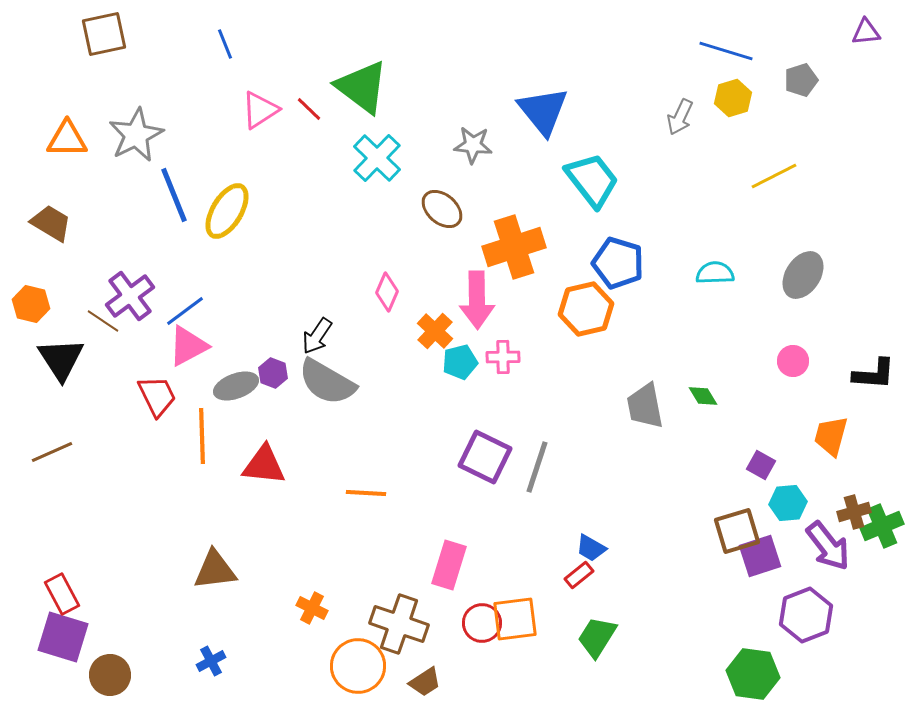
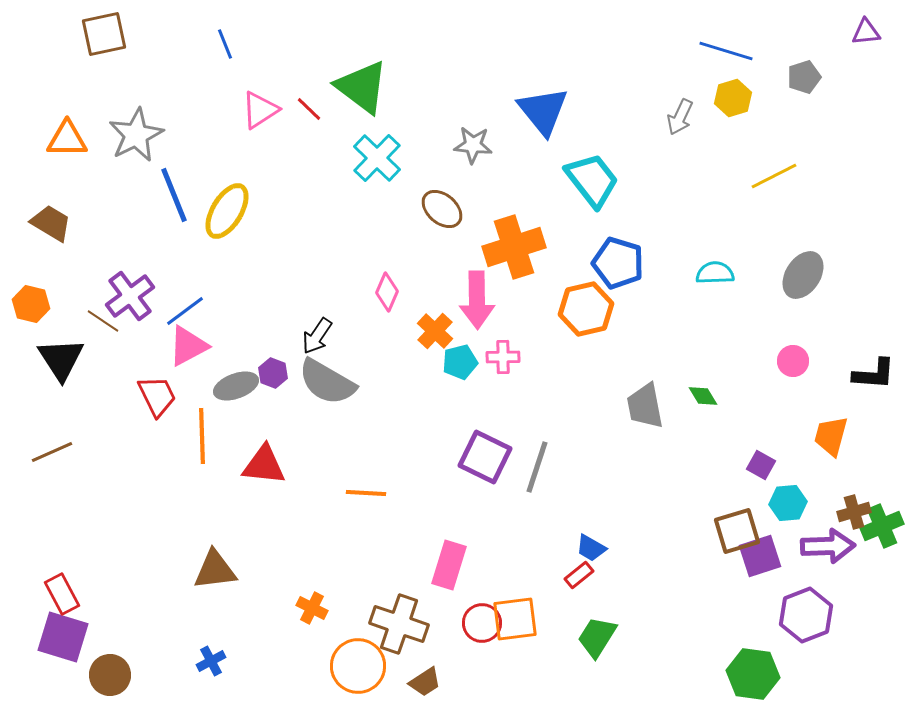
gray pentagon at (801, 80): moved 3 px right, 3 px up
purple arrow at (828, 546): rotated 54 degrees counterclockwise
